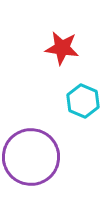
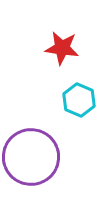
cyan hexagon: moved 4 px left, 1 px up
